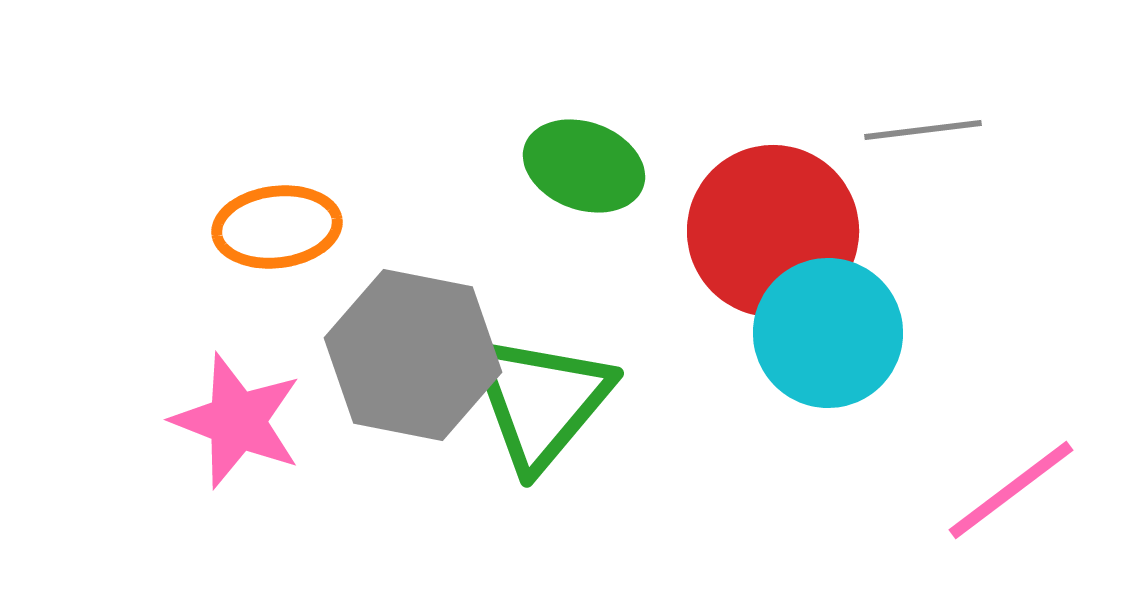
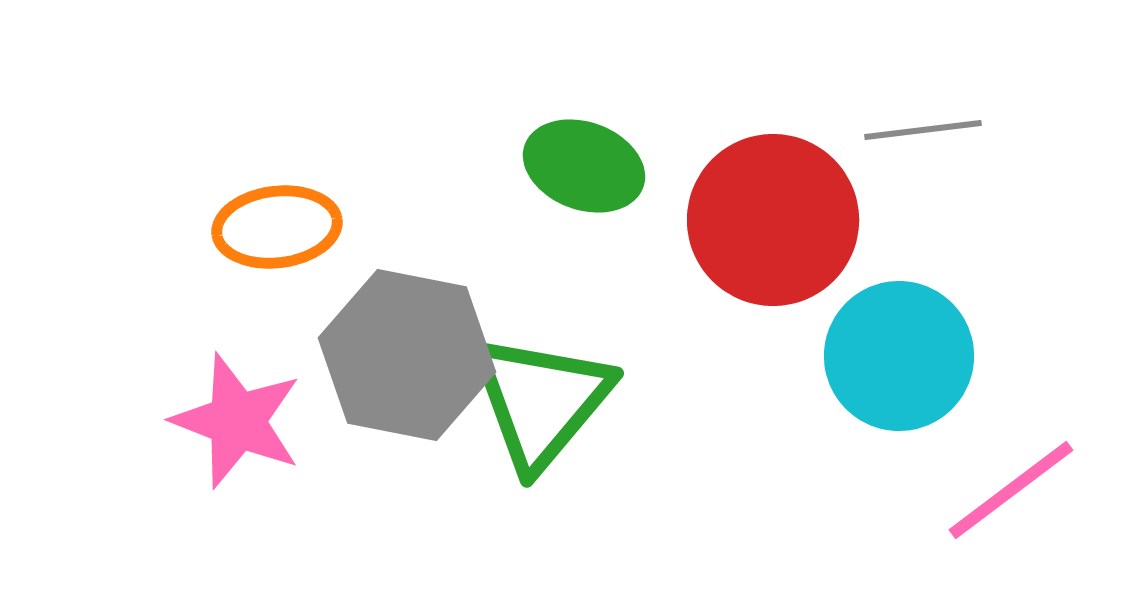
red circle: moved 11 px up
cyan circle: moved 71 px right, 23 px down
gray hexagon: moved 6 px left
